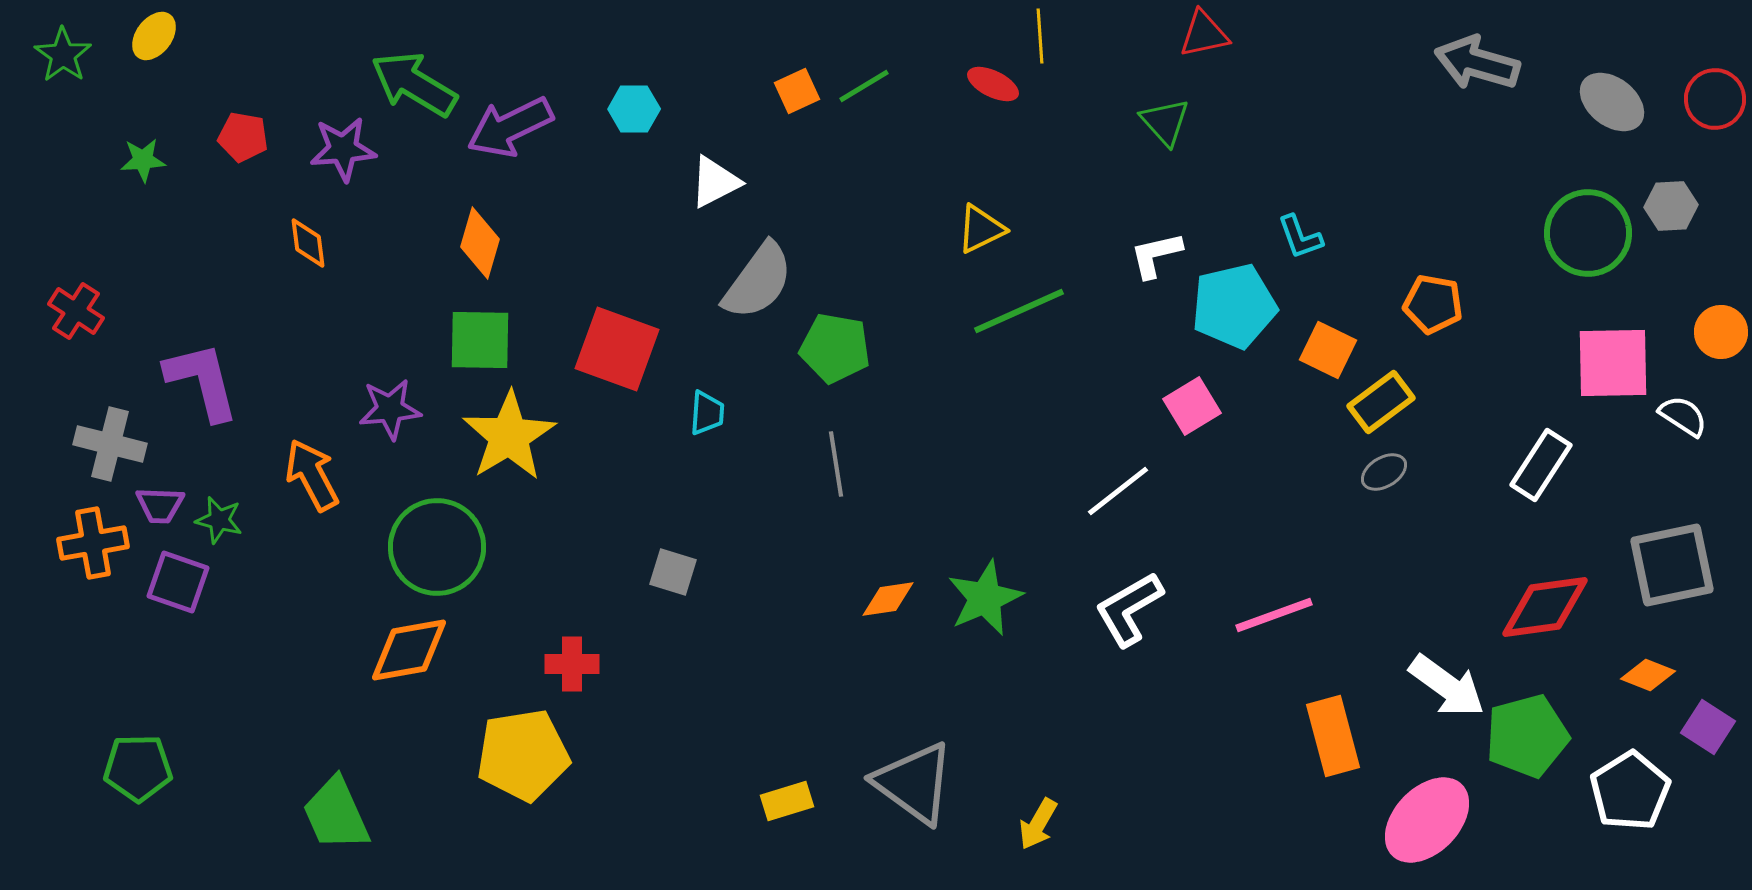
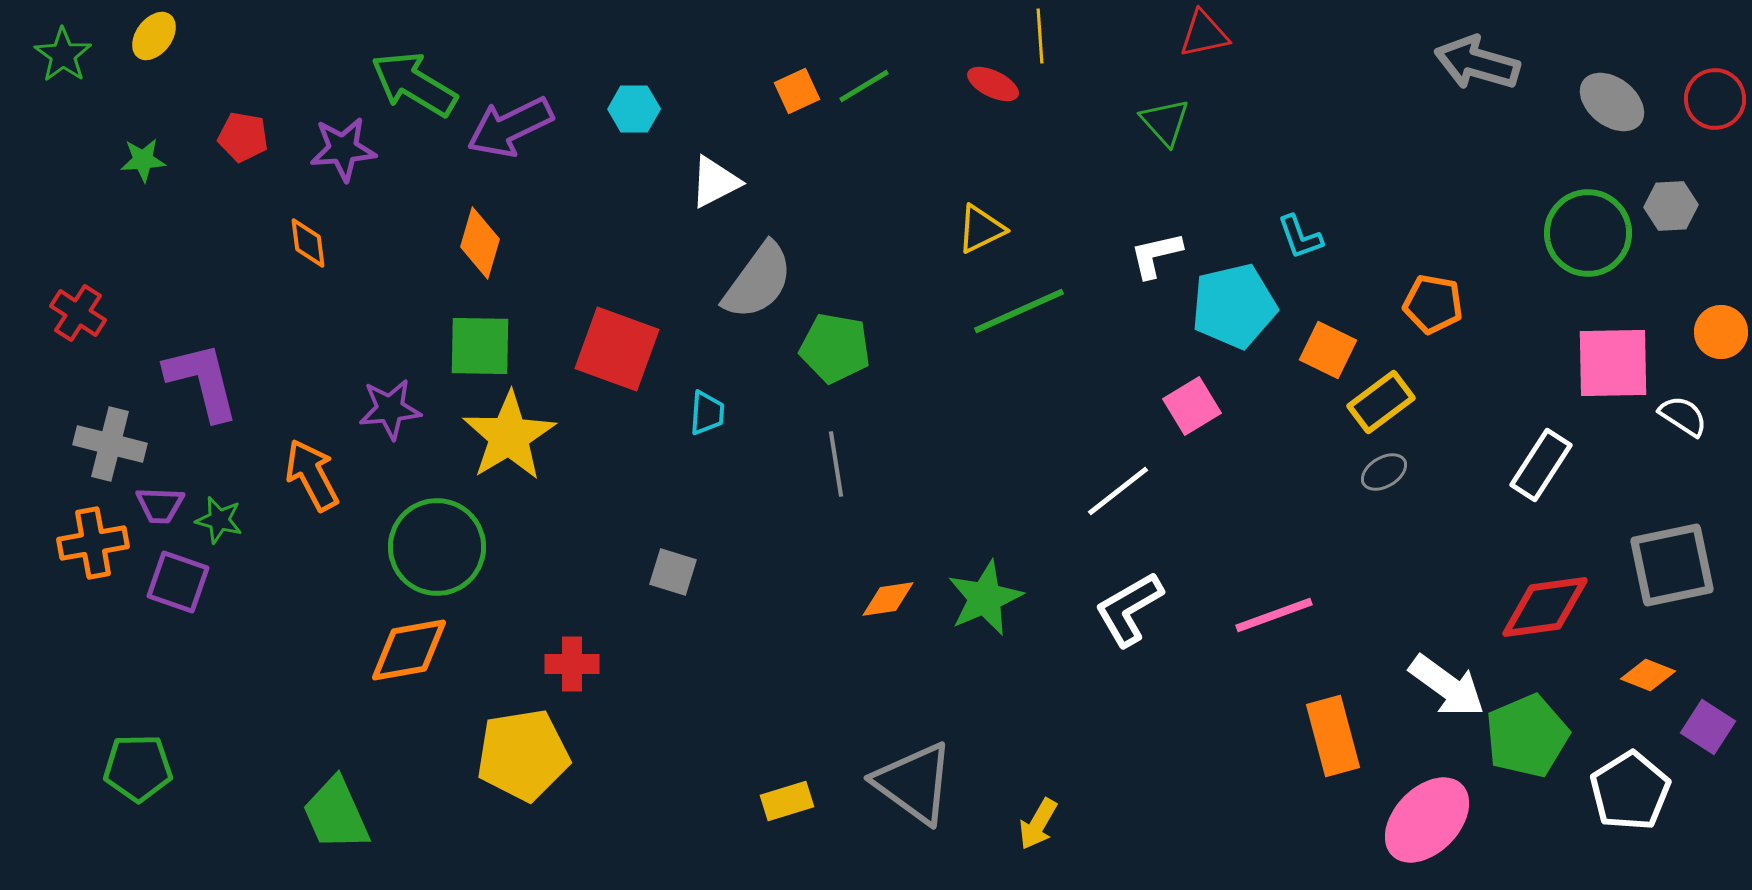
red cross at (76, 311): moved 2 px right, 2 px down
green square at (480, 340): moved 6 px down
green pentagon at (1527, 736): rotated 8 degrees counterclockwise
